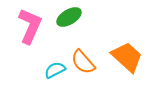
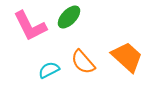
green ellipse: rotated 15 degrees counterclockwise
pink L-shape: rotated 129 degrees clockwise
cyan semicircle: moved 6 px left
